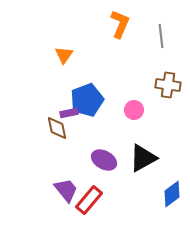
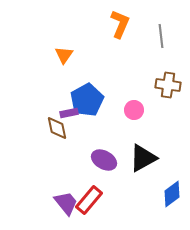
blue pentagon: rotated 8 degrees counterclockwise
purple trapezoid: moved 13 px down
